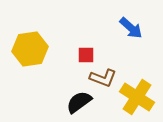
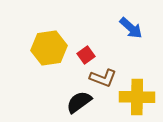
yellow hexagon: moved 19 px right, 1 px up
red square: rotated 36 degrees counterclockwise
yellow cross: rotated 32 degrees counterclockwise
